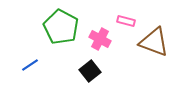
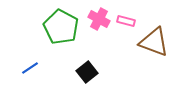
pink cross: moved 1 px left, 20 px up
blue line: moved 3 px down
black square: moved 3 px left, 1 px down
